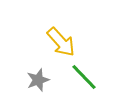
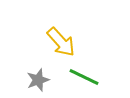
green line: rotated 20 degrees counterclockwise
